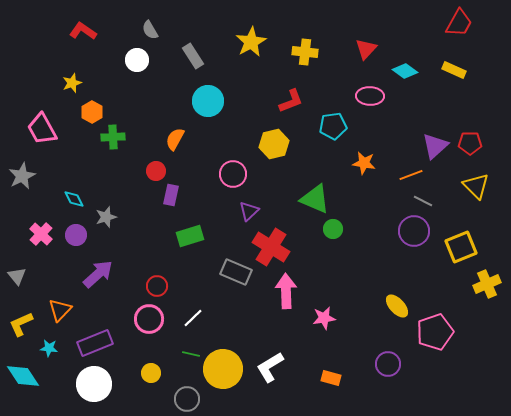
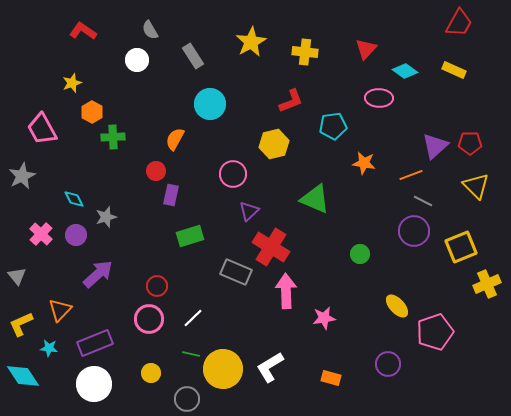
pink ellipse at (370, 96): moved 9 px right, 2 px down
cyan circle at (208, 101): moved 2 px right, 3 px down
green circle at (333, 229): moved 27 px right, 25 px down
